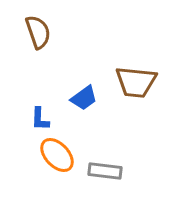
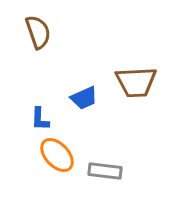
brown trapezoid: rotated 9 degrees counterclockwise
blue trapezoid: rotated 12 degrees clockwise
